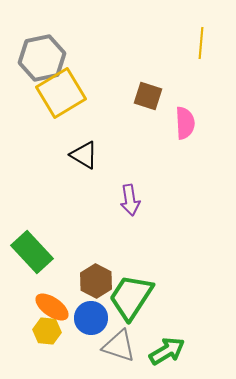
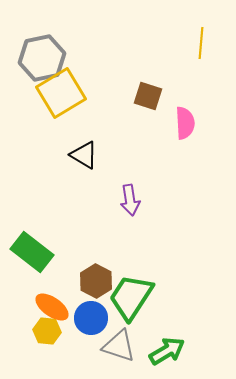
green rectangle: rotated 9 degrees counterclockwise
